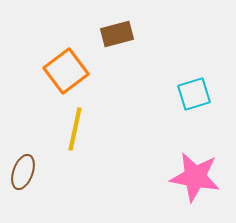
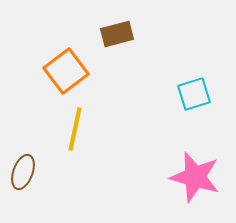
pink star: rotated 6 degrees clockwise
